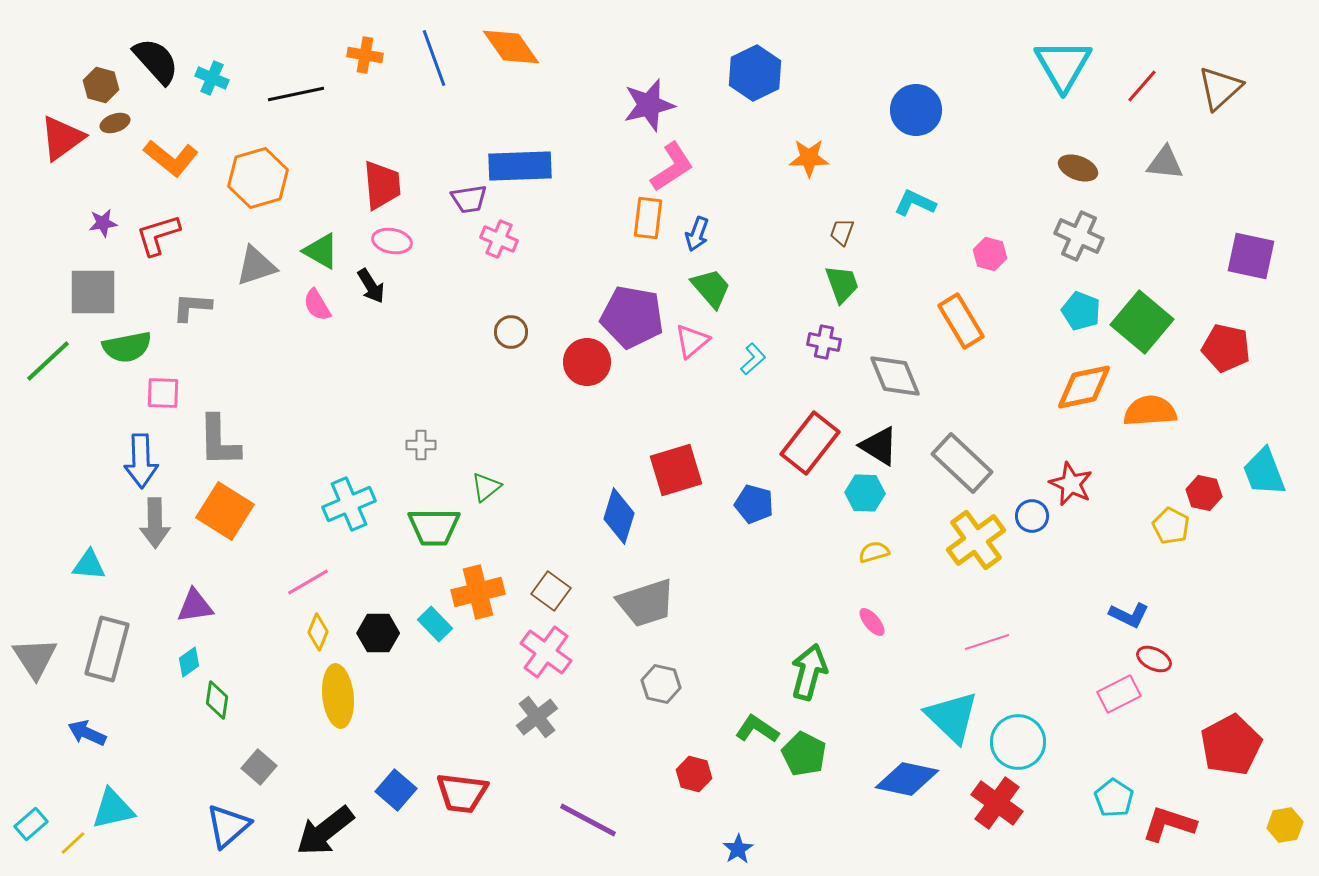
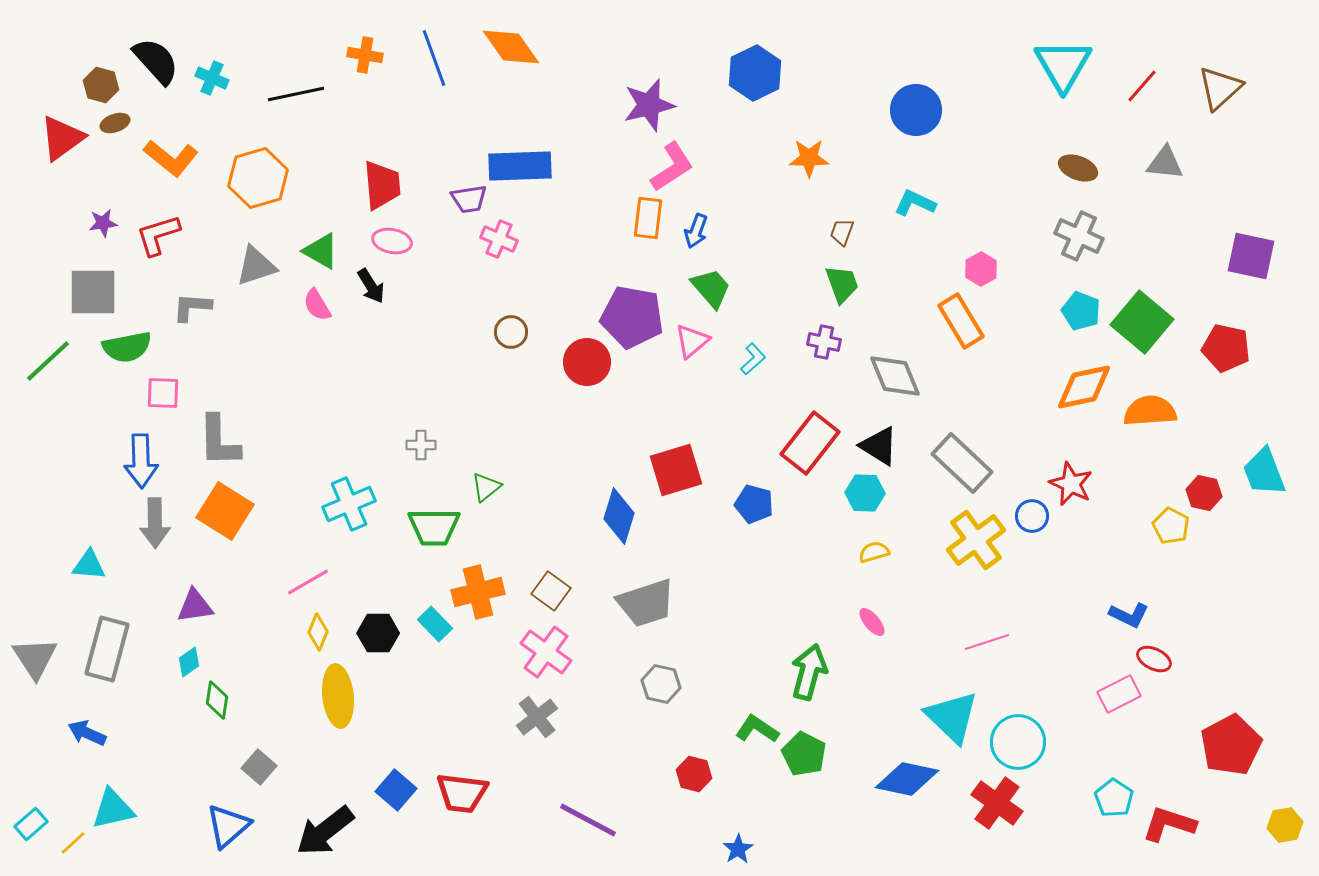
blue arrow at (697, 234): moved 1 px left, 3 px up
pink hexagon at (990, 254): moved 9 px left, 15 px down; rotated 16 degrees clockwise
